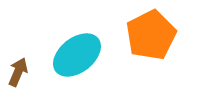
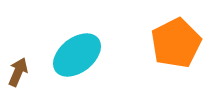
orange pentagon: moved 25 px right, 8 px down
